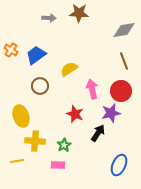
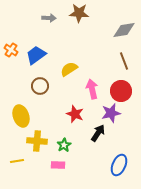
yellow cross: moved 2 px right
